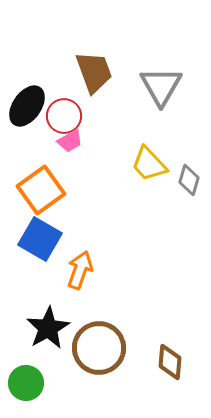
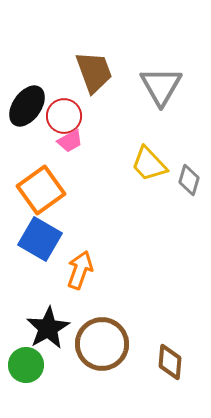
brown circle: moved 3 px right, 4 px up
green circle: moved 18 px up
